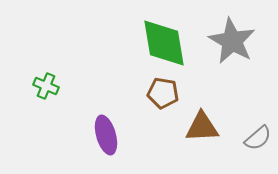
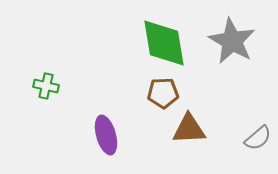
green cross: rotated 10 degrees counterclockwise
brown pentagon: rotated 12 degrees counterclockwise
brown triangle: moved 13 px left, 2 px down
